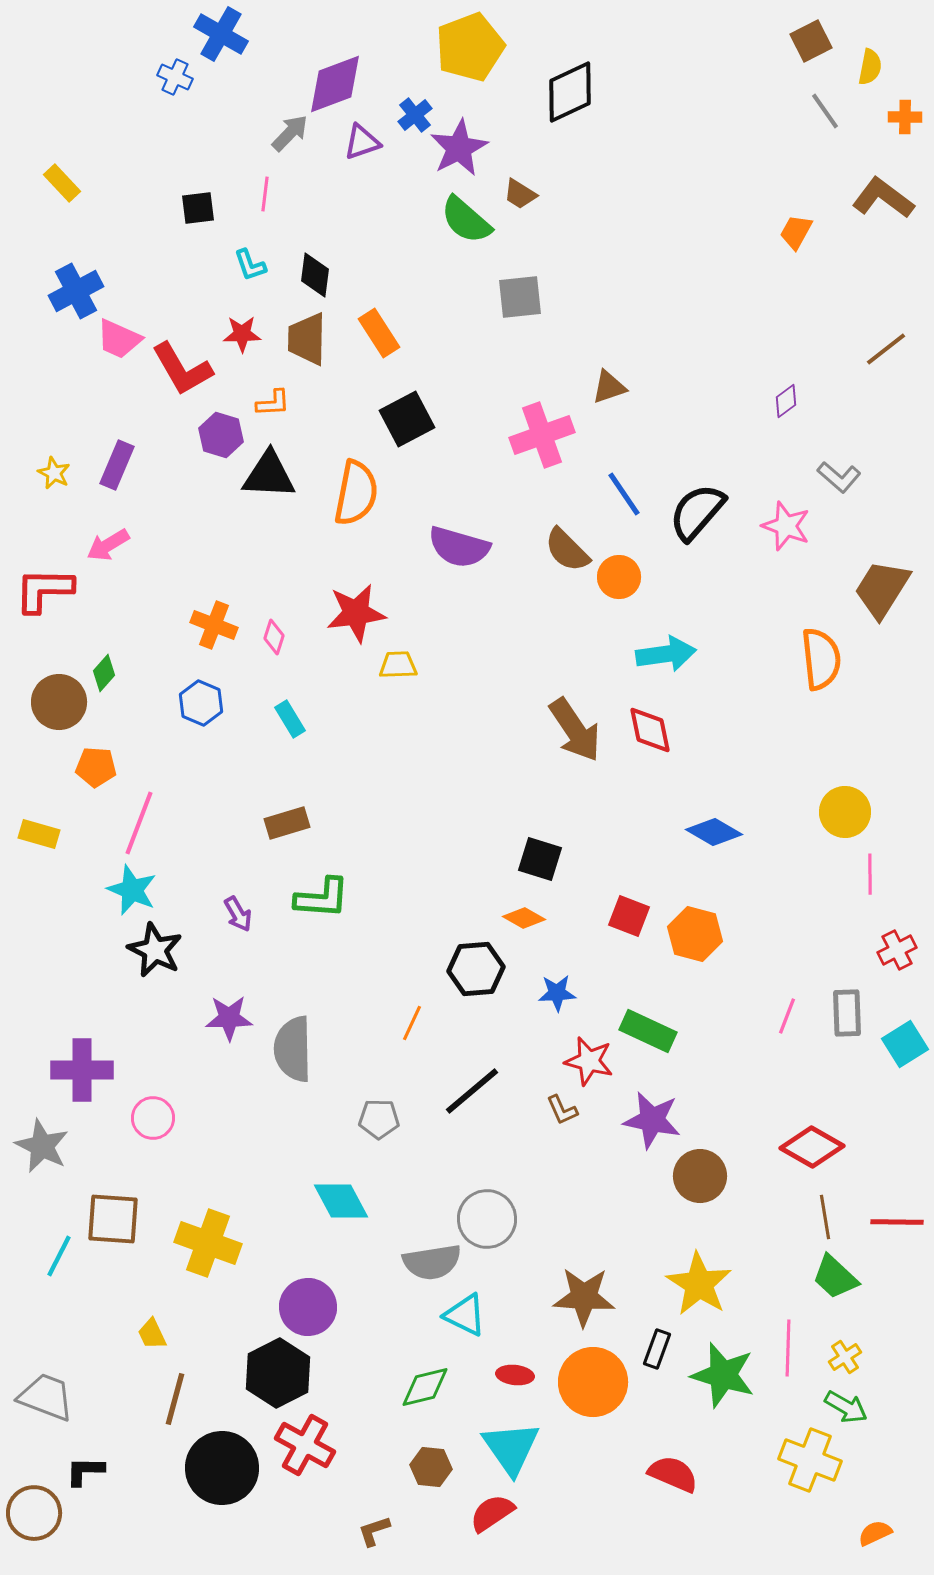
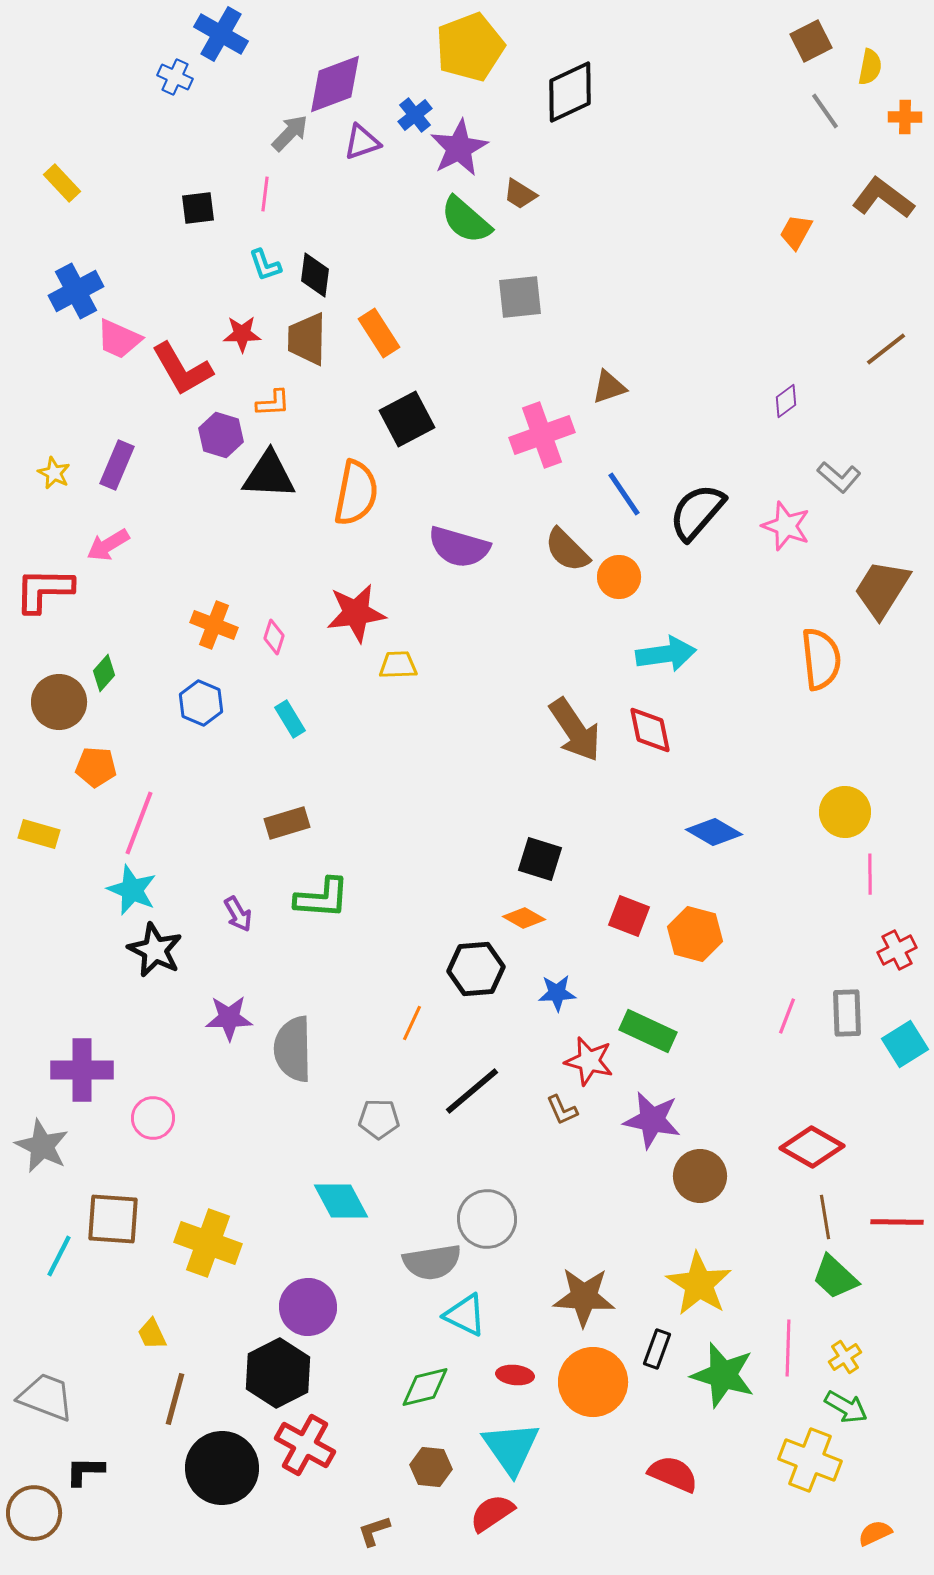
cyan L-shape at (250, 265): moved 15 px right
